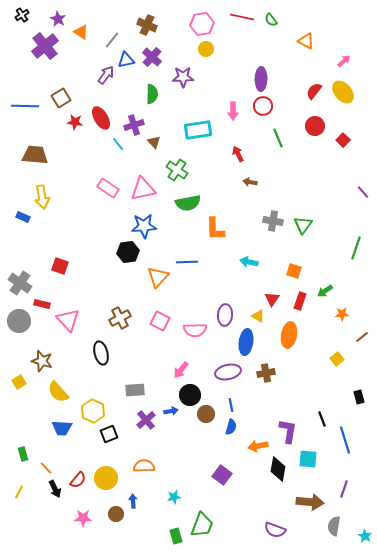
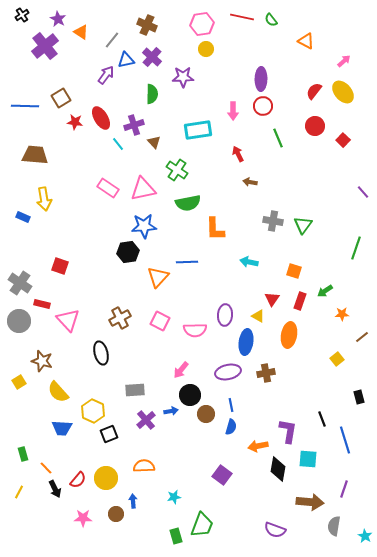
yellow arrow at (42, 197): moved 2 px right, 2 px down
